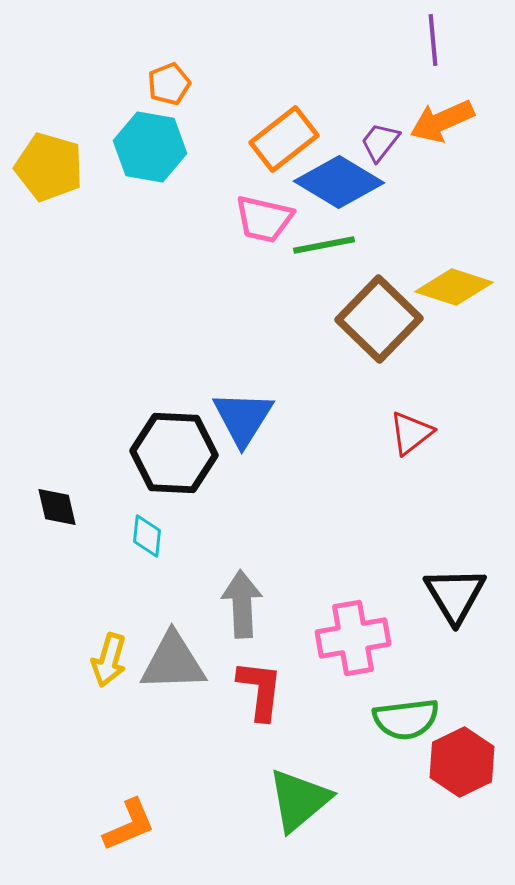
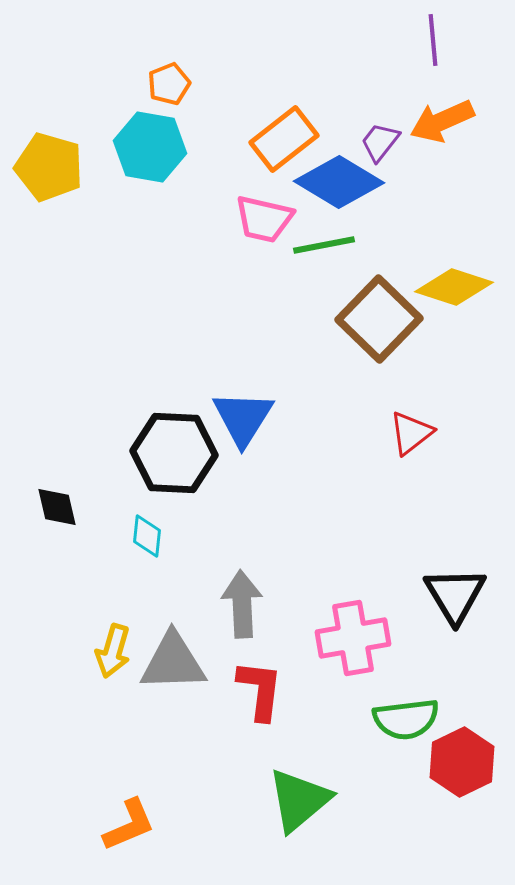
yellow arrow: moved 4 px right, 9 px up
